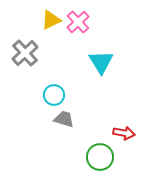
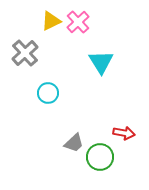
yellow triangle: moved 1 px down
cyan circle: moved 6 px left, 2 px up
gray trapezoid: moved 10 px right, 24 px down; rotated 120 degrees clockwise
